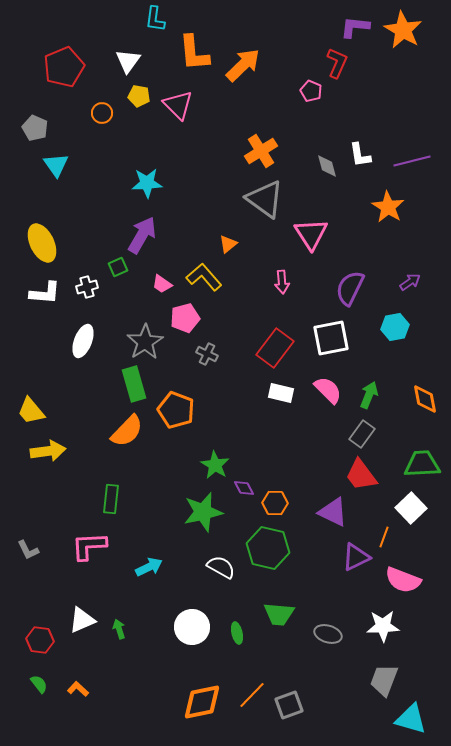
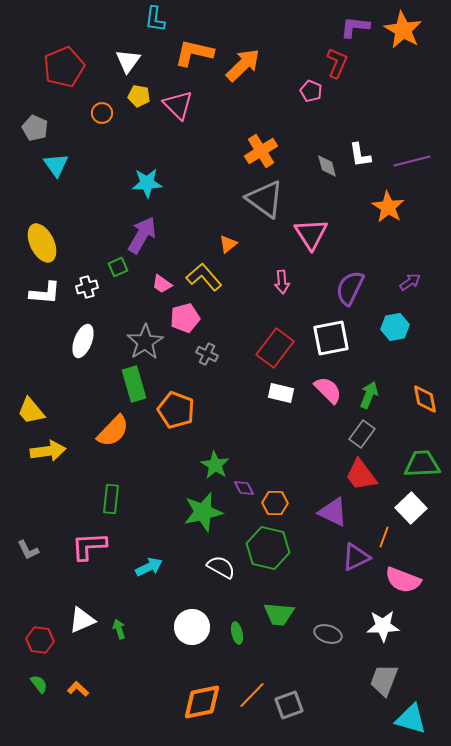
orange L-shape at (194, 53): rotated 108 degrees clockwise
orange semicircle at (127, 431): moved 14 px left
